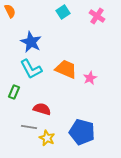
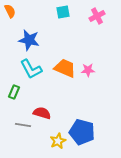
cyan square: rotated 24 degrees clockwise
pink cross: rotated 28 degrees clockwise
blue star: moved 2 px left, 2 px up; rotated 15 degrees counterclockwise
orange trapezoid: moved 1 px left, 1 px up
pink star: moved 2 px left, 8 px up; rotated 24 degrees clockwise
red semicircle: moved 4 px down
gray line: moved 6 px left, 2 px up
yellow star: moved 11 px right, 3 px down; rotated 21 degrees clockwise
